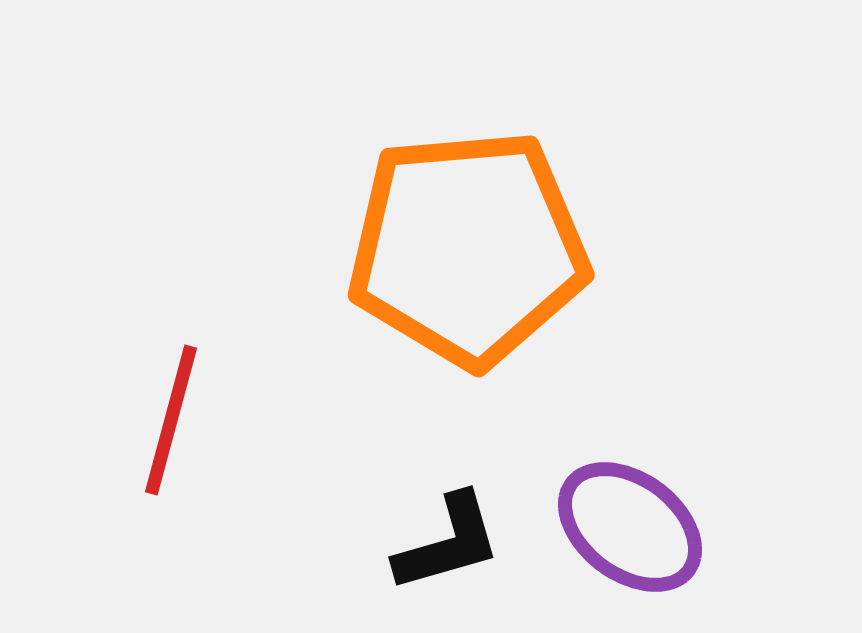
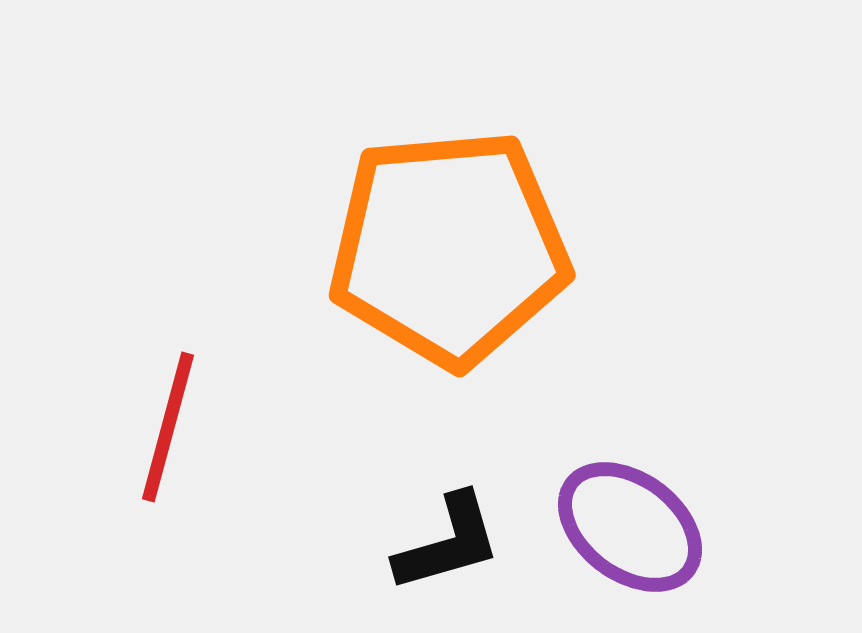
orange pentagon: moved 19 px left
red line: moved 3 px left, 7 px down
